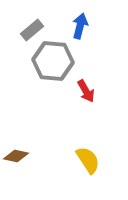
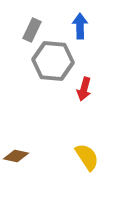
blue arrow: rotated 15 degrees counterclockwise
gray rectangle: rotated 25 degrees counterclockwise
red arrow: moved 2 px left, 2 px up; rotated 45 degrees clockwise
yellow semicircle: moved 1 px left, 3 px up
